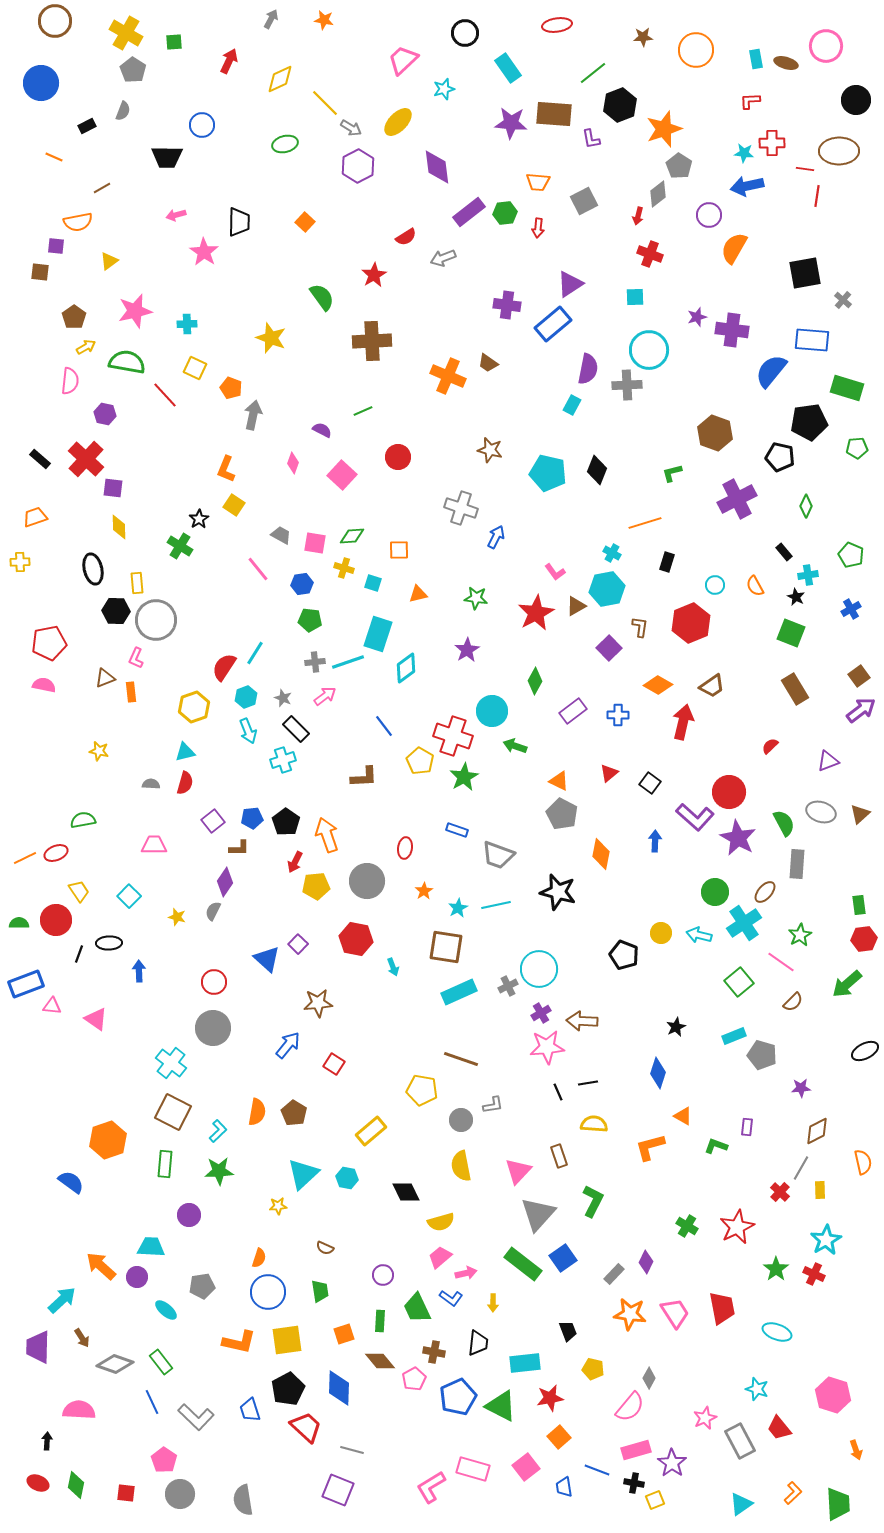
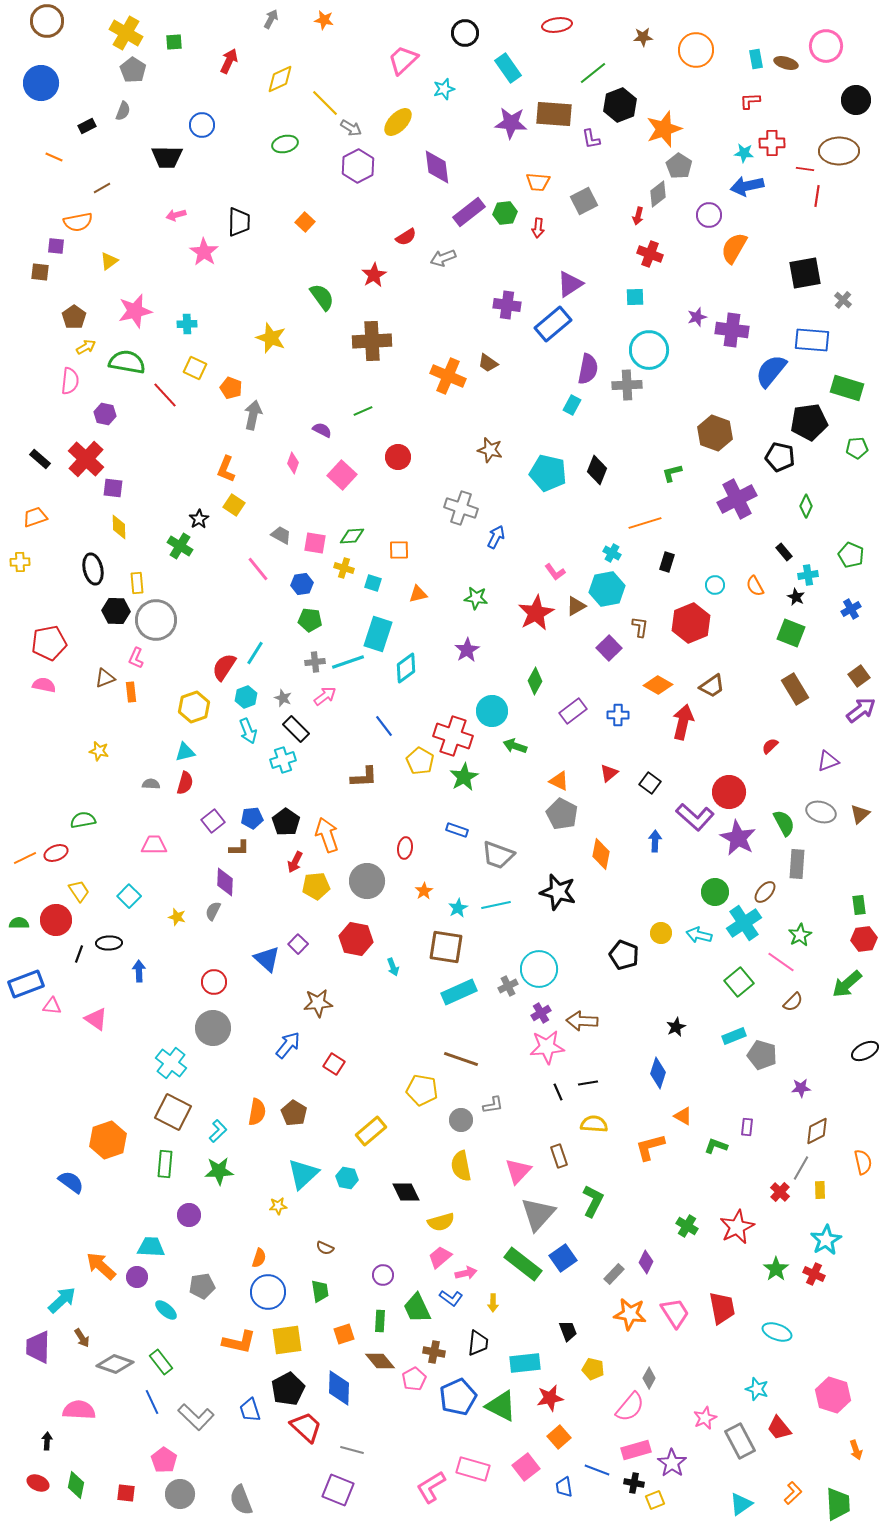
brown circle at (55, 21): moved 8 px left
purple diamond at (225, 882): rotated 32 degrees counterclockwise
gray semicircle at (243, 1500): moved 2 px left; rotated 12 degrees counterclockwise
